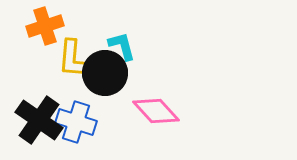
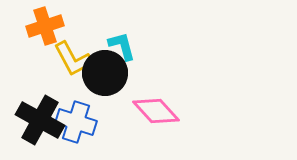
yellow L-shape: rotated 33 degrees counterclockwise
black cross: moved 1 px right; rotated 6 degrees counterclockwise
